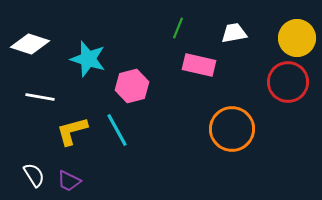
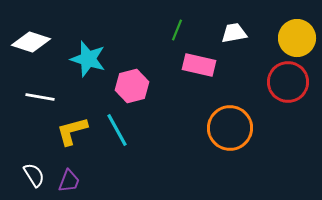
green line: moved 1 px left, 2 px down
white diamond: moved 1 px right, 2 px up
orange circle: moved 2 px left, 1 px up
purple trapezoid: rotated 95 degrees counterclockwise
